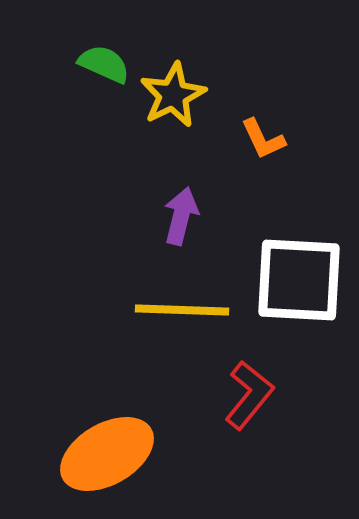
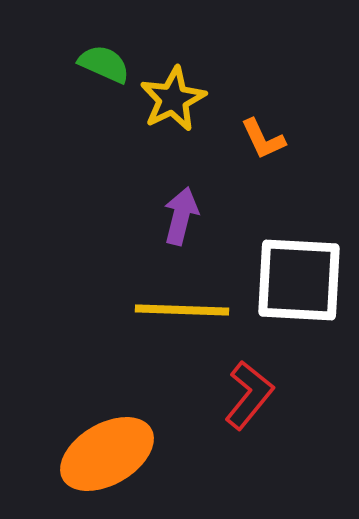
yellow star: moved 4 px down
